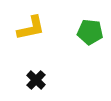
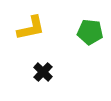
black cross: moved 7 px right, 8 px up
